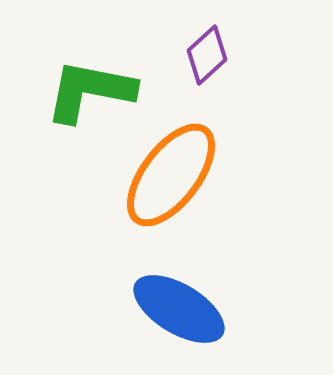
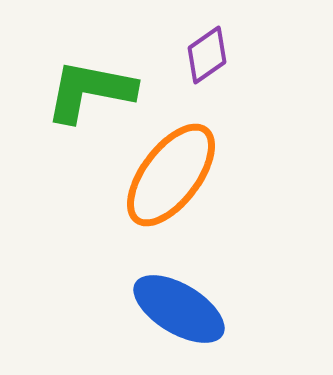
purple diamond: rotated 8 degrees clockwise
